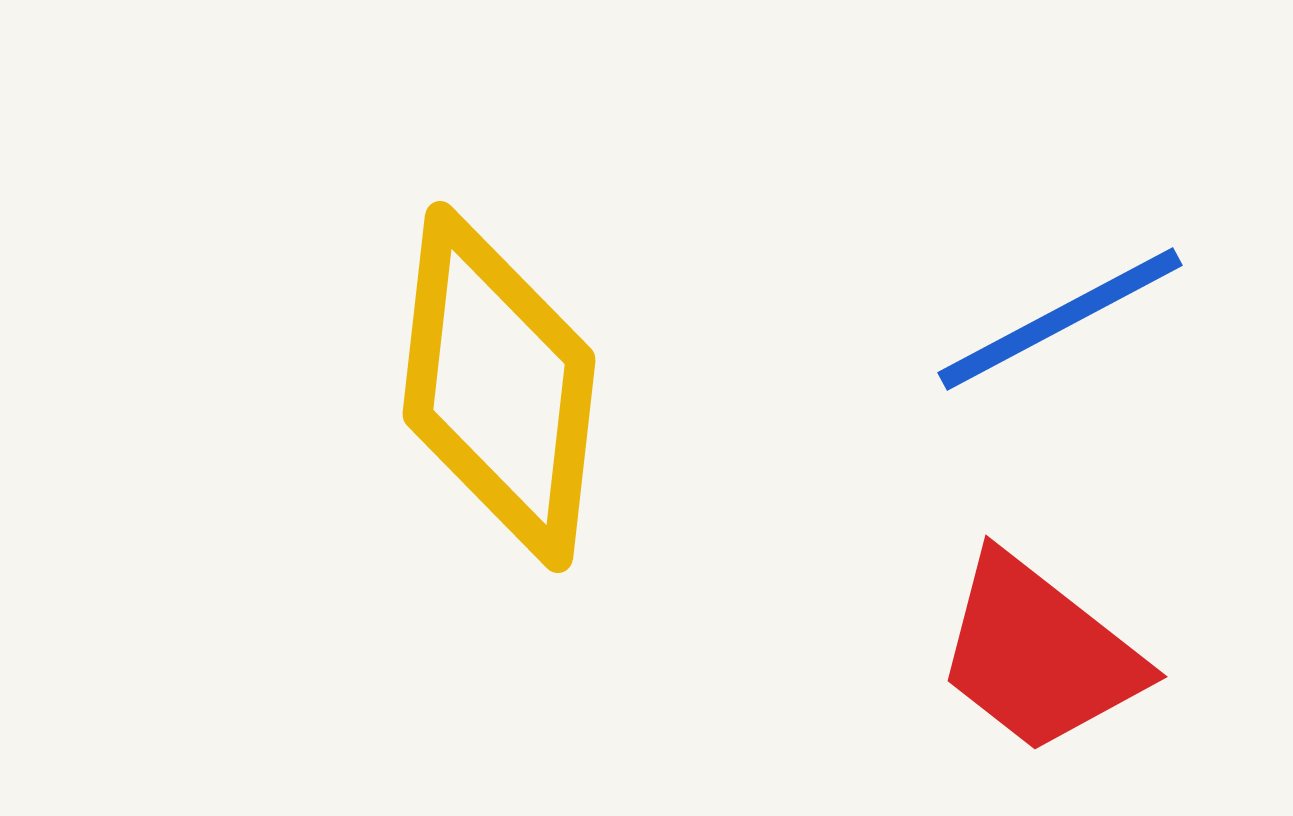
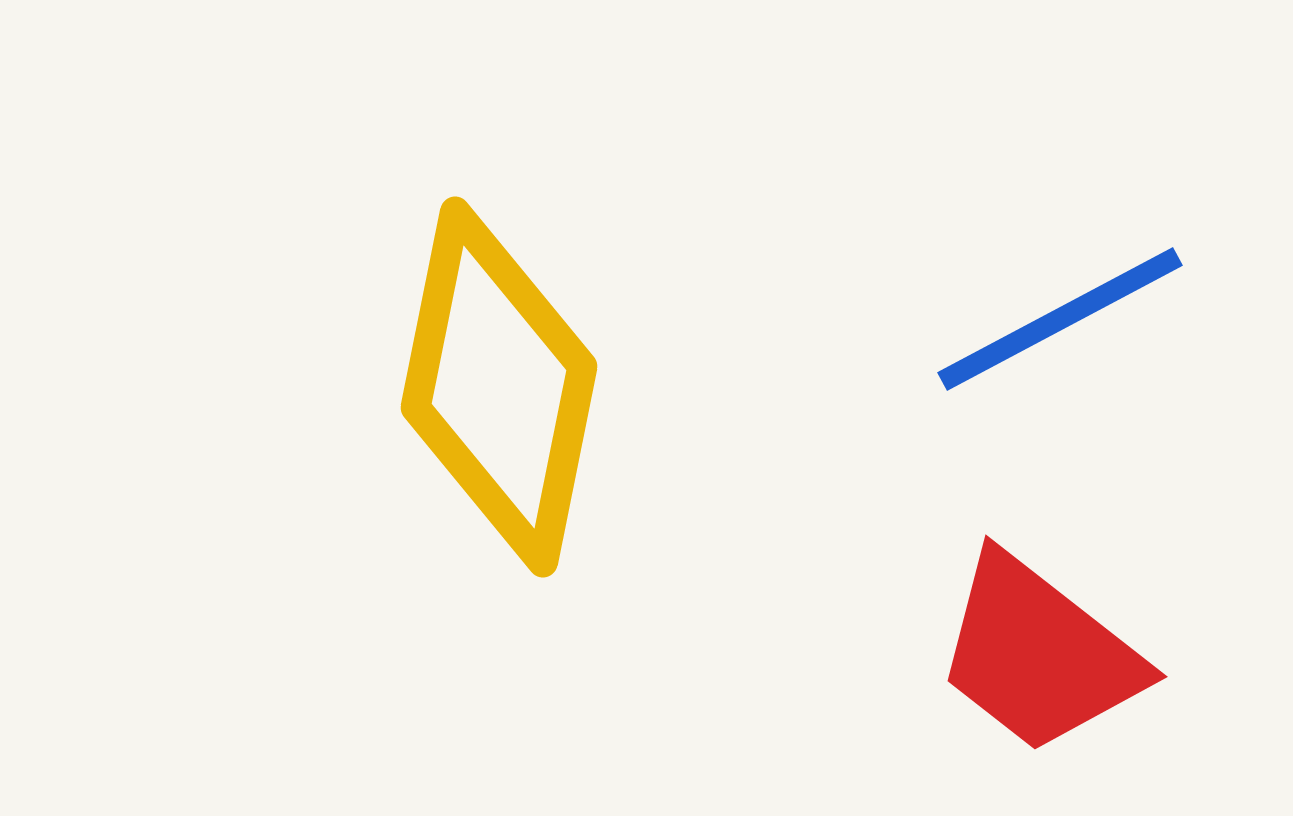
yellow diamond: rotated 5 degrees clockwise
